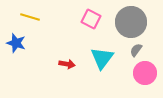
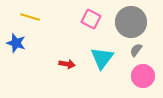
pink circle: moved 2 px left, 3 px down
